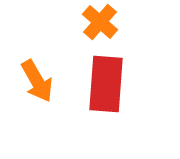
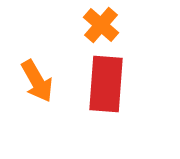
orange cross: moved 1 px right, 3 px down
